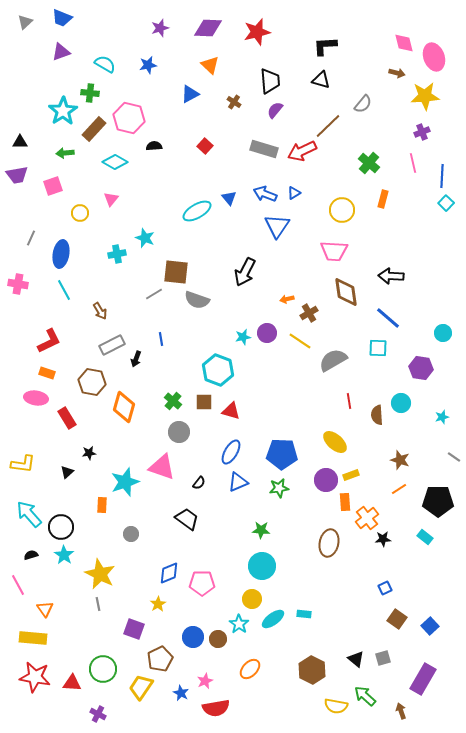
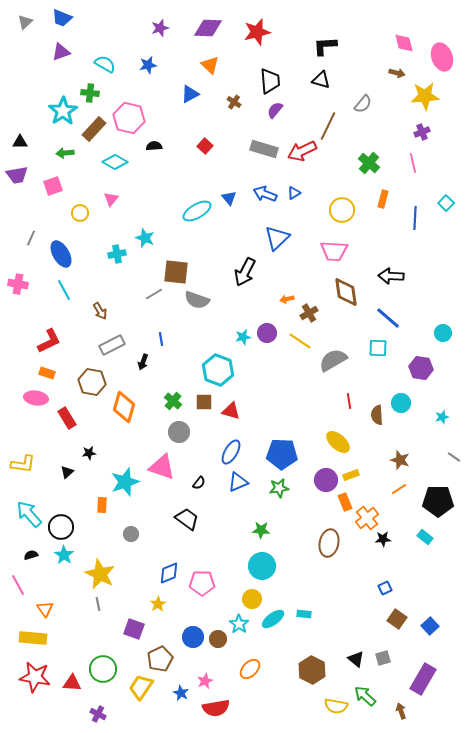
pink ellipse at (434, 57): moved 8 px right
brown line at (328, 126): rotated 20 degrees counterclockwise
blue line at (442, 176): moved 27 px left, 42 px down
blue triangle at (277, 226): moved 12 px down; rotated 12 degrees clockwise
blue ellipse at (61, 254): rotated 40 degrees counterclockwise
black arrow at (136, 359): moved 7 px right, 3 px down
yellow ellipse at (335, 442): moved 3 px right
orange rectangle at (345, 502): rotated 18 degrees counterclockwise
